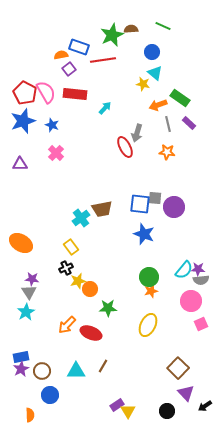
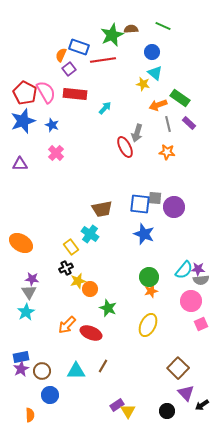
orange semicircle at (61, 55): rotated 56 degrees counterclockwise
cyan cross at (81, 218): moved 9 px right, 16 px down; rotated 18 degrees counterclockwise
green star at (108, 308): rotated 24 degrees clockwise
black arrow at (205, 406): moved 3 px left, 1 px up
